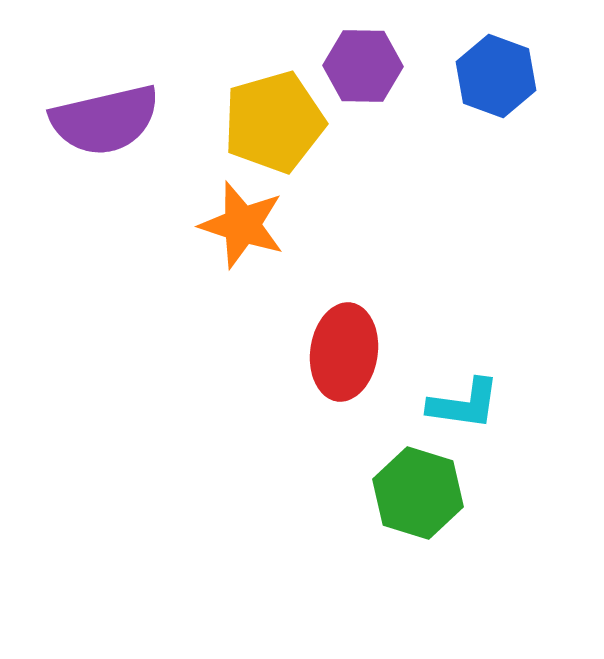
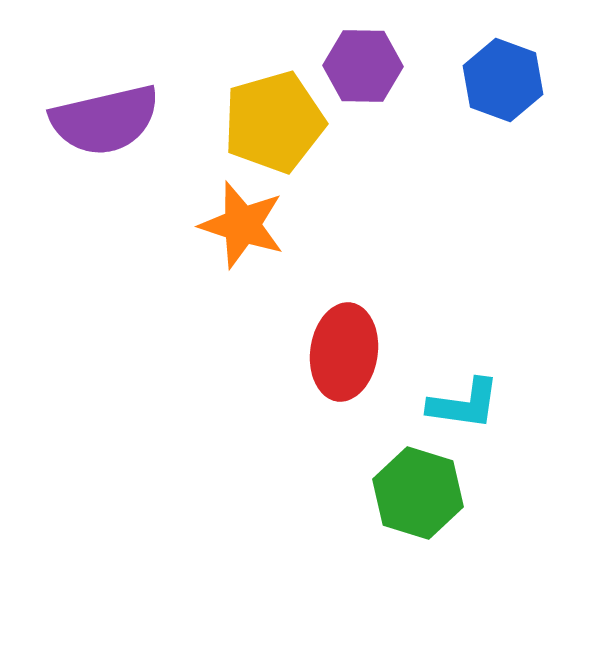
blue hexagon: moved 7 px right, 4 px down
